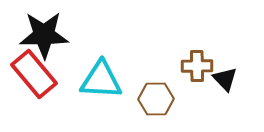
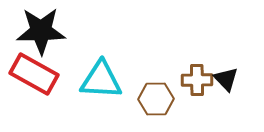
black star: moved 3 px left, 4 px up
brown cross: moved 14 px down
red rectangle: rotated 21 degrees counterclockwise
black triangle: moved 1 px right
